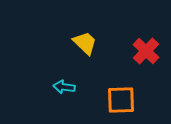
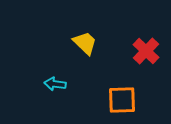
cyan arrow: moved 9 px left, 3 px up
orange square: moved 1 px right
